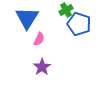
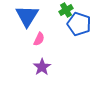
blue triangle: moved 2 px up
